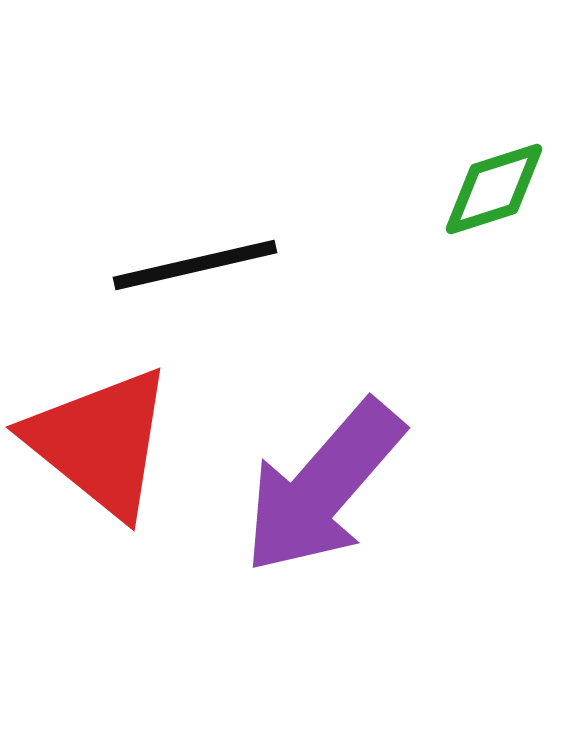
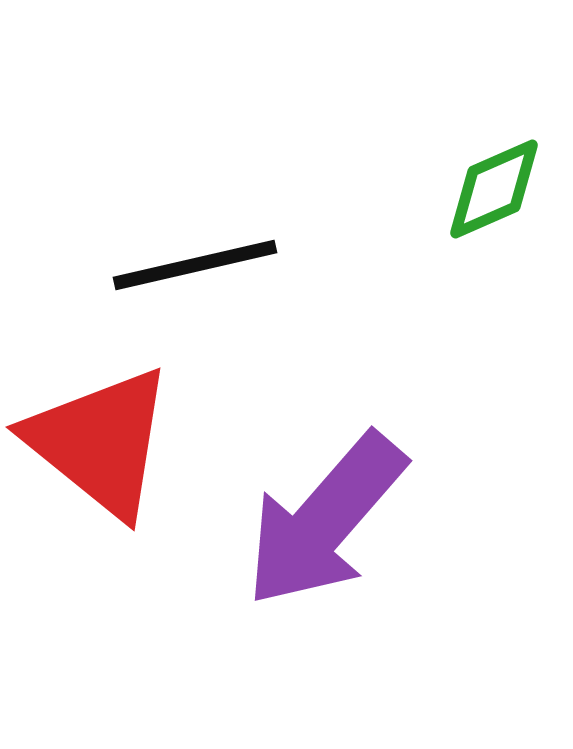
green diamond: rotated 6 degrees counterclockwise
purple arrow: moved 2 px right, 33 px down
